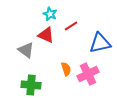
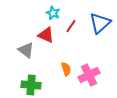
cyan star: moved 3 px right, 1 px up
red line: rotated 24 degrees counterclockwise
blue triangle: moved 20 px up; rotated 30 degrees counterclockwise
pink cross: moved 1 px right, 1 px down
